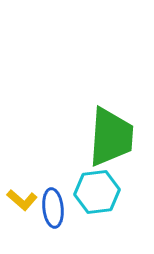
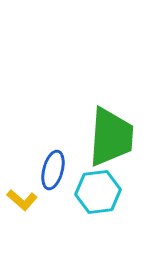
cyan hexagon: moved 1 px right
blue ellipse: moved 38 px up; rotated 21 degrees clockwise
